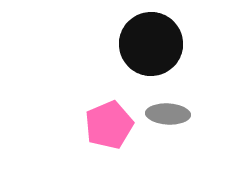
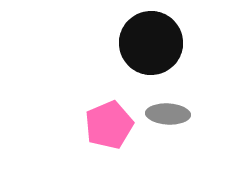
black circle: moved 1 px up
